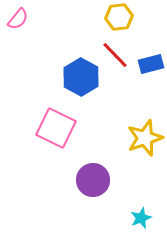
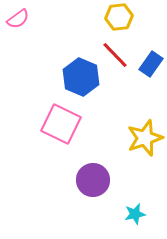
pink semicircle: rotated 15 degrees clockwise
blue rectangle: rotated 40 degrees counterclockwise
blue hexagon: rotated 6 degrees counterclockwise
pink square: moved 5 px right, 4 px up
cyan star: moved 6 px left, 4 px up; rotated 10 degrees clockwise
